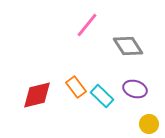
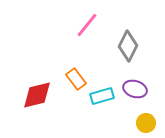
gray diamond: rotated 60 degrees clockwise
orange rectangle: moved 8 px up
cyan rectangle: rotated 60 degrees counterclockwise
yellow circle: moved 3 px left, 1 px up
